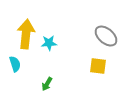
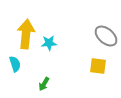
green arrow: moved 3 px left
